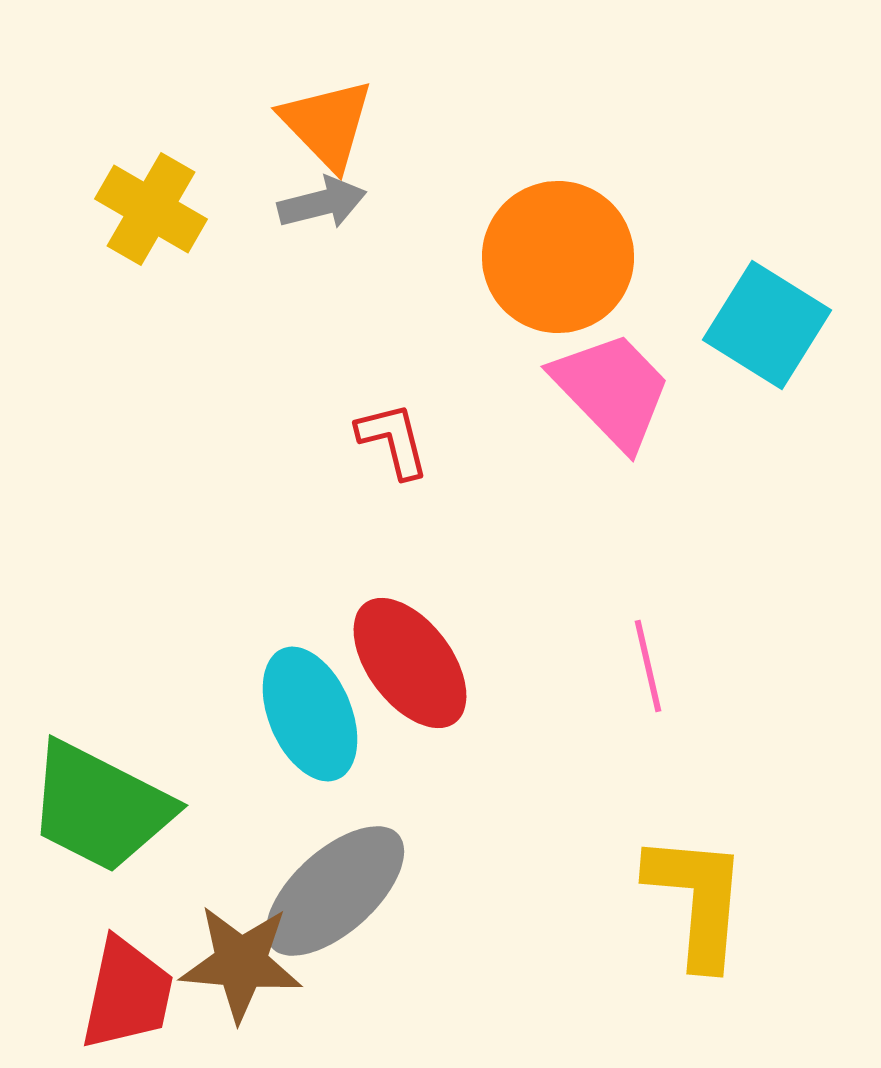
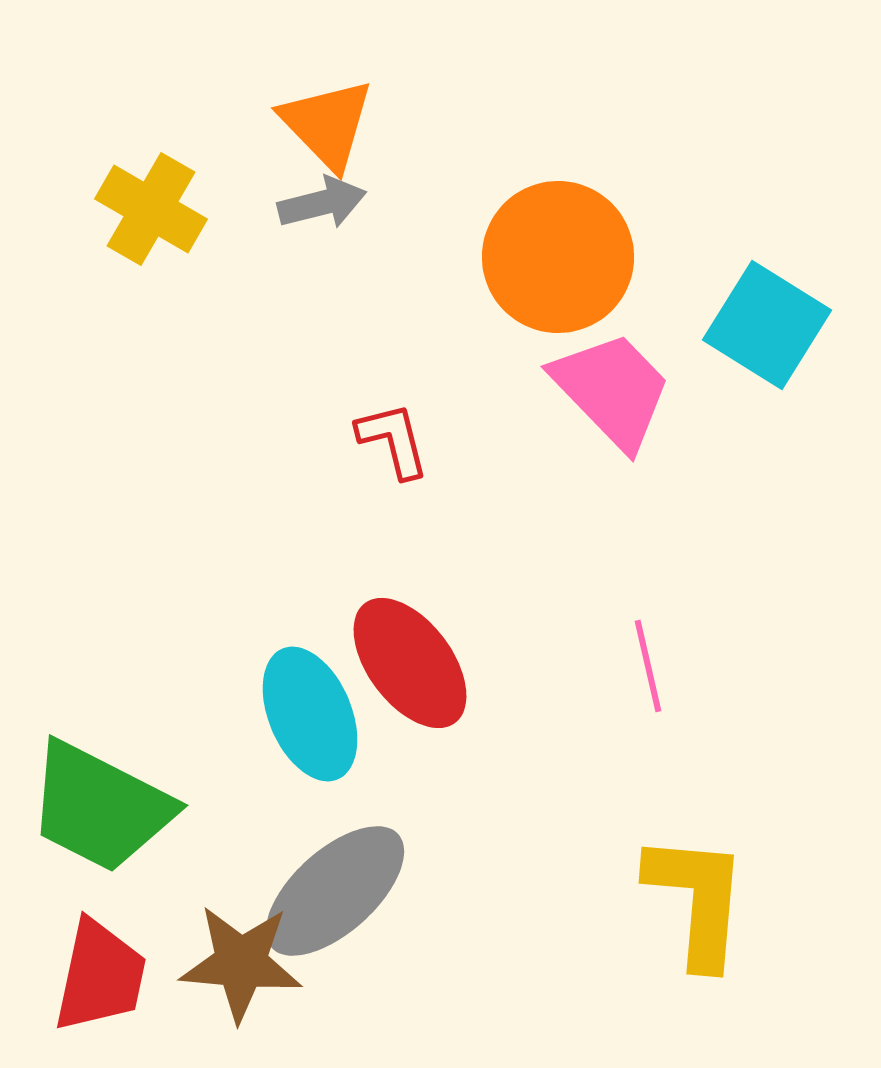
red trapezoid: moved 27 px left, 18 px up
